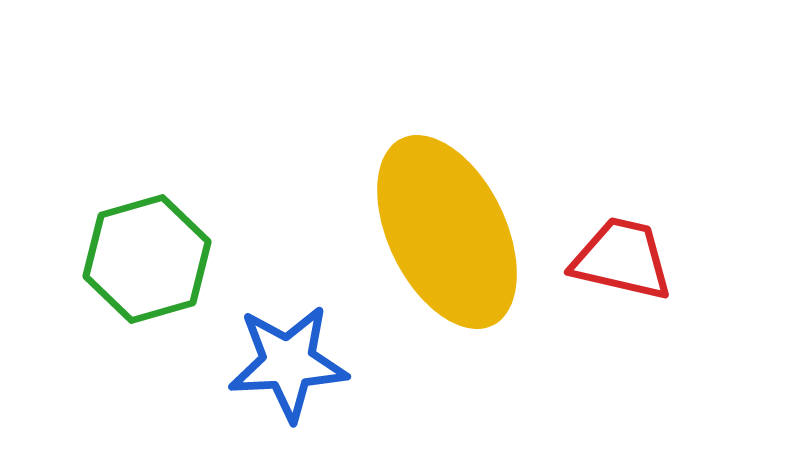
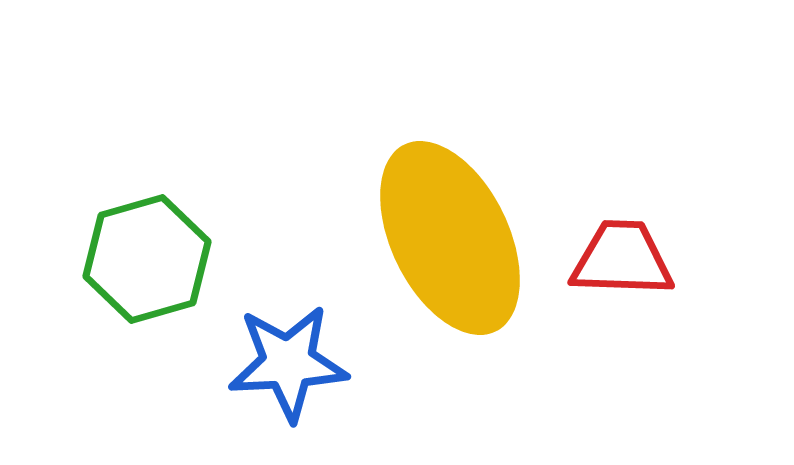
yellow ellipse: moved 3 px right, 6 px down
red trapezoid: rotated 11 degrees counterclockwise
